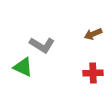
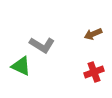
green triangle: moved 2 px left, 1 px up
red cross: moved 1 px right, 1 px up; rotated 18 degrees counterclockwise
